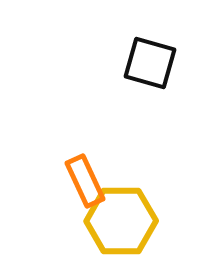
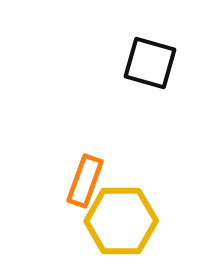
orange rectangle: rotated 45 degrees clockwise
